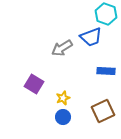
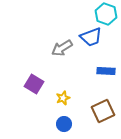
blue circle: moved 1 px right, 7 px down
